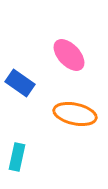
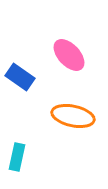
blue rectangle: moved 6 px up
orange ellipse: moved 2 px left, 2 px down
